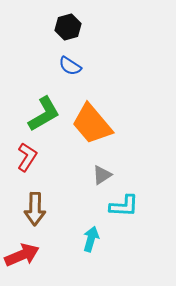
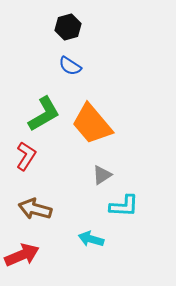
red L-shape: moved 1 px left, 1 px up
brown arrow: rotated 104 degrees clockwise
cyan arrow: rotated 90 degrees counterclockwise
